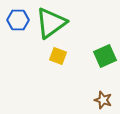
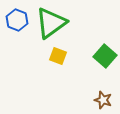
blue hexagon: moved 1 px left; rotated 20 degrees clockwise
green square: rotated 25 degrees counterclockwise
